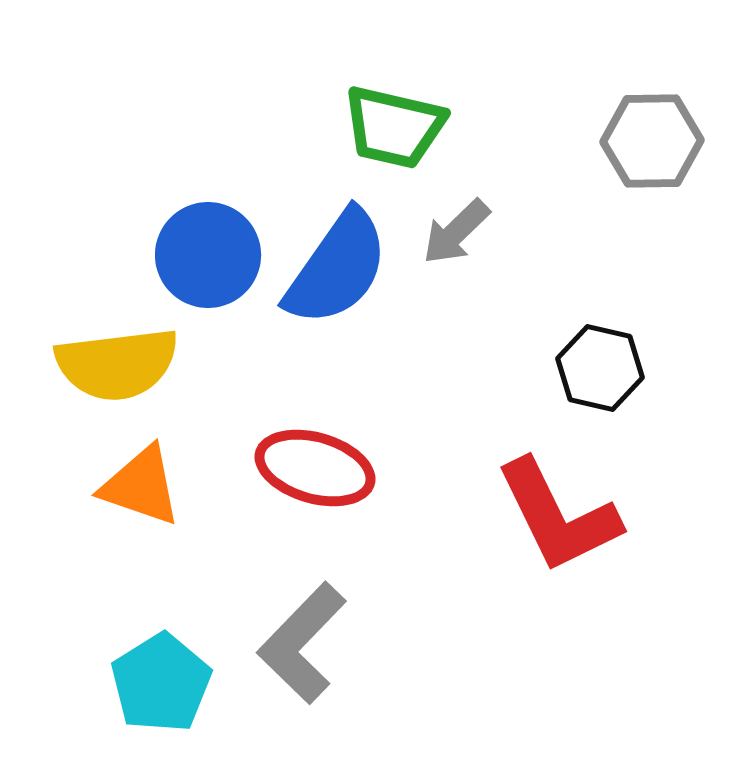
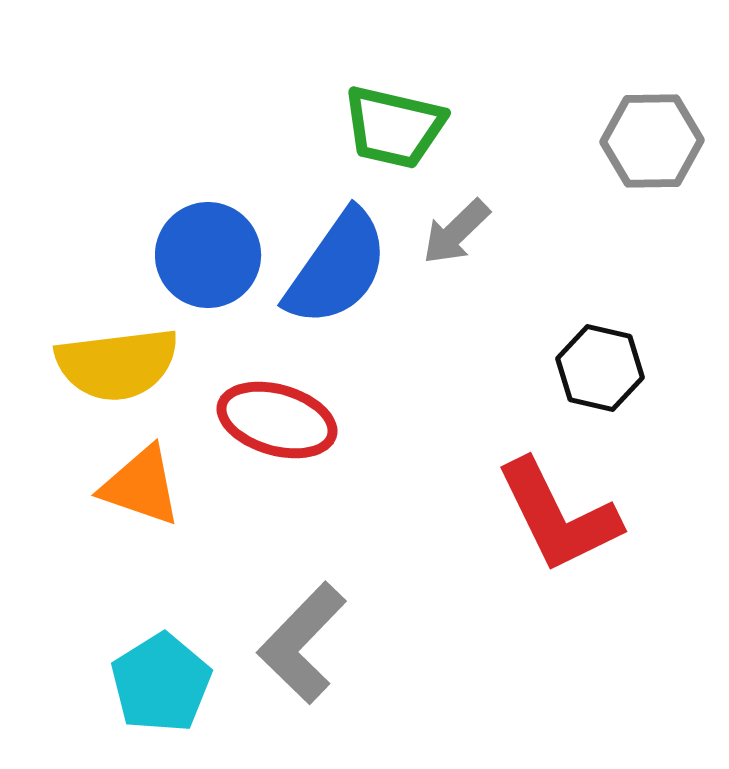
red ellipse: moved 38 px left, 48 px up
